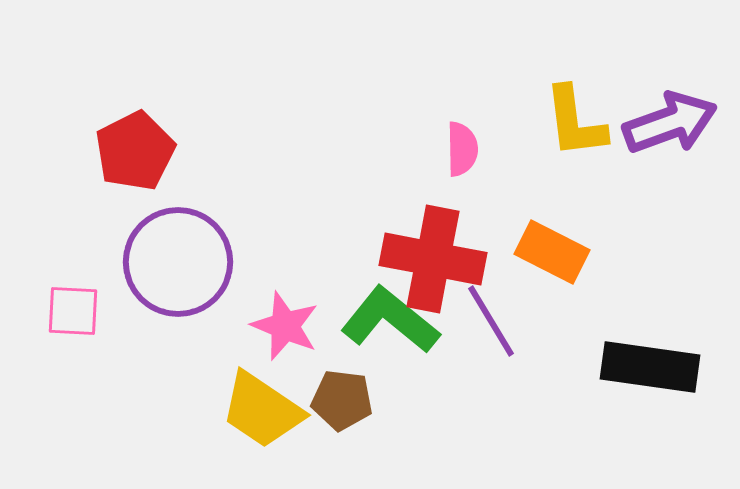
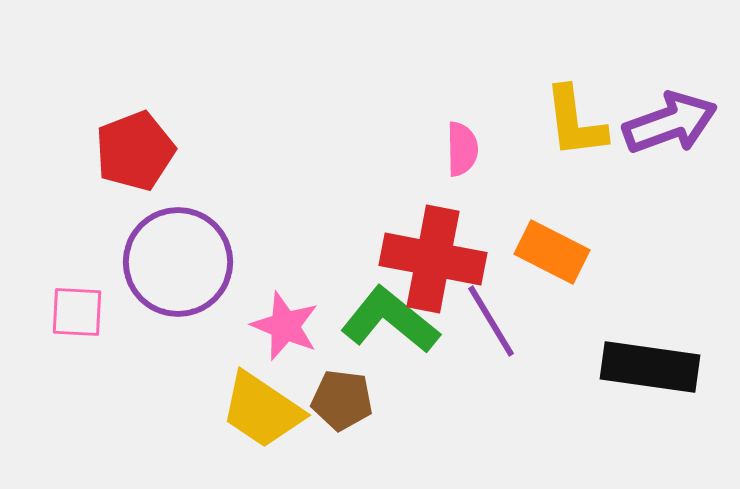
red pentagon: rotated 6 degrees clockwise
pink square: moved 4 px right, 1 px down
